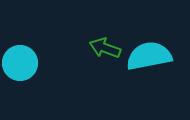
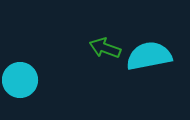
cyan circle: moved 17 px down
